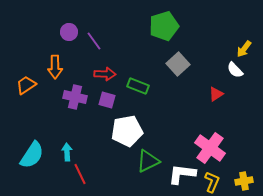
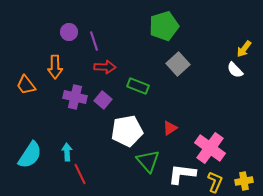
purple line: rotated 18 degrees clockwise
red arrow: moved 7 px up
orange trapezoid: rotated 95 degrees counterclockwise
red triangle: moved 46 px left, 34 px down
purple square: moved 4 px left; rotated 24 degrees clockwise
cyan semicircle: moved 2 px left
green triangle: rotated 45 degrees counterclockwise
yellow L-shape: moved 3 px right
